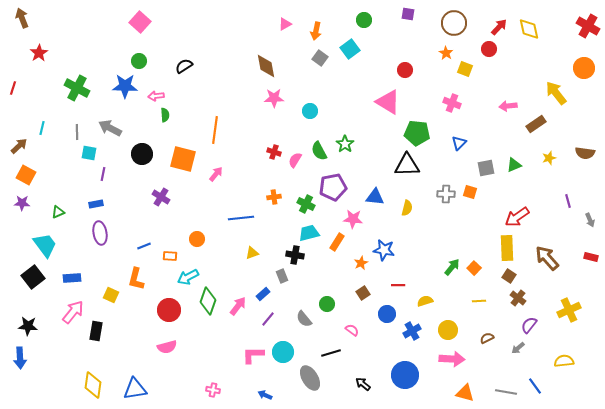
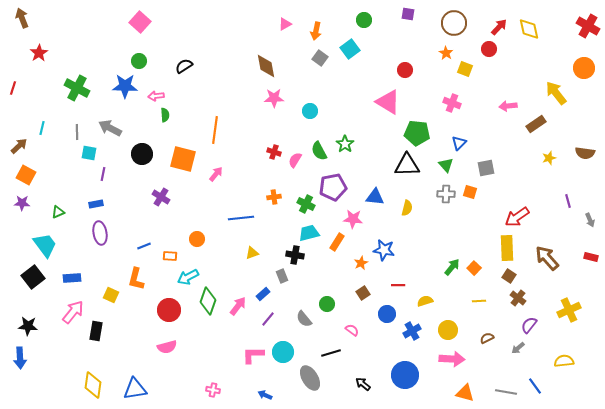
green triangle at (514, 165): moved 68 px left; rotated 49 degrees counterclockwise
